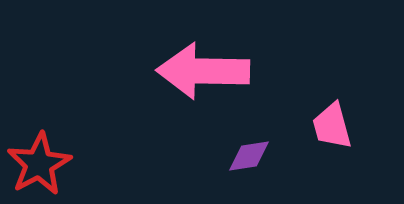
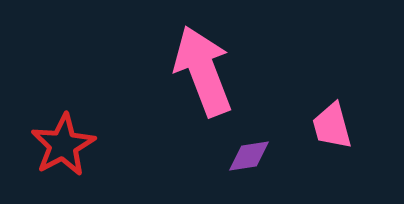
pink arrow: rotated 68 degrees clockwise
red star: moved 24 px right, 19 px up
